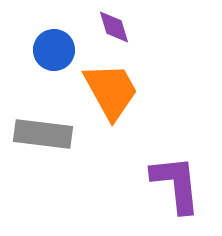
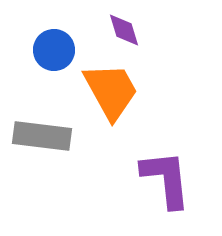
purple diamond: moved 10 px right, 3 px down
gray rectangle: moved 1 px left, 2 px down
purple L-shape: moved 10 px left, 5 px up
